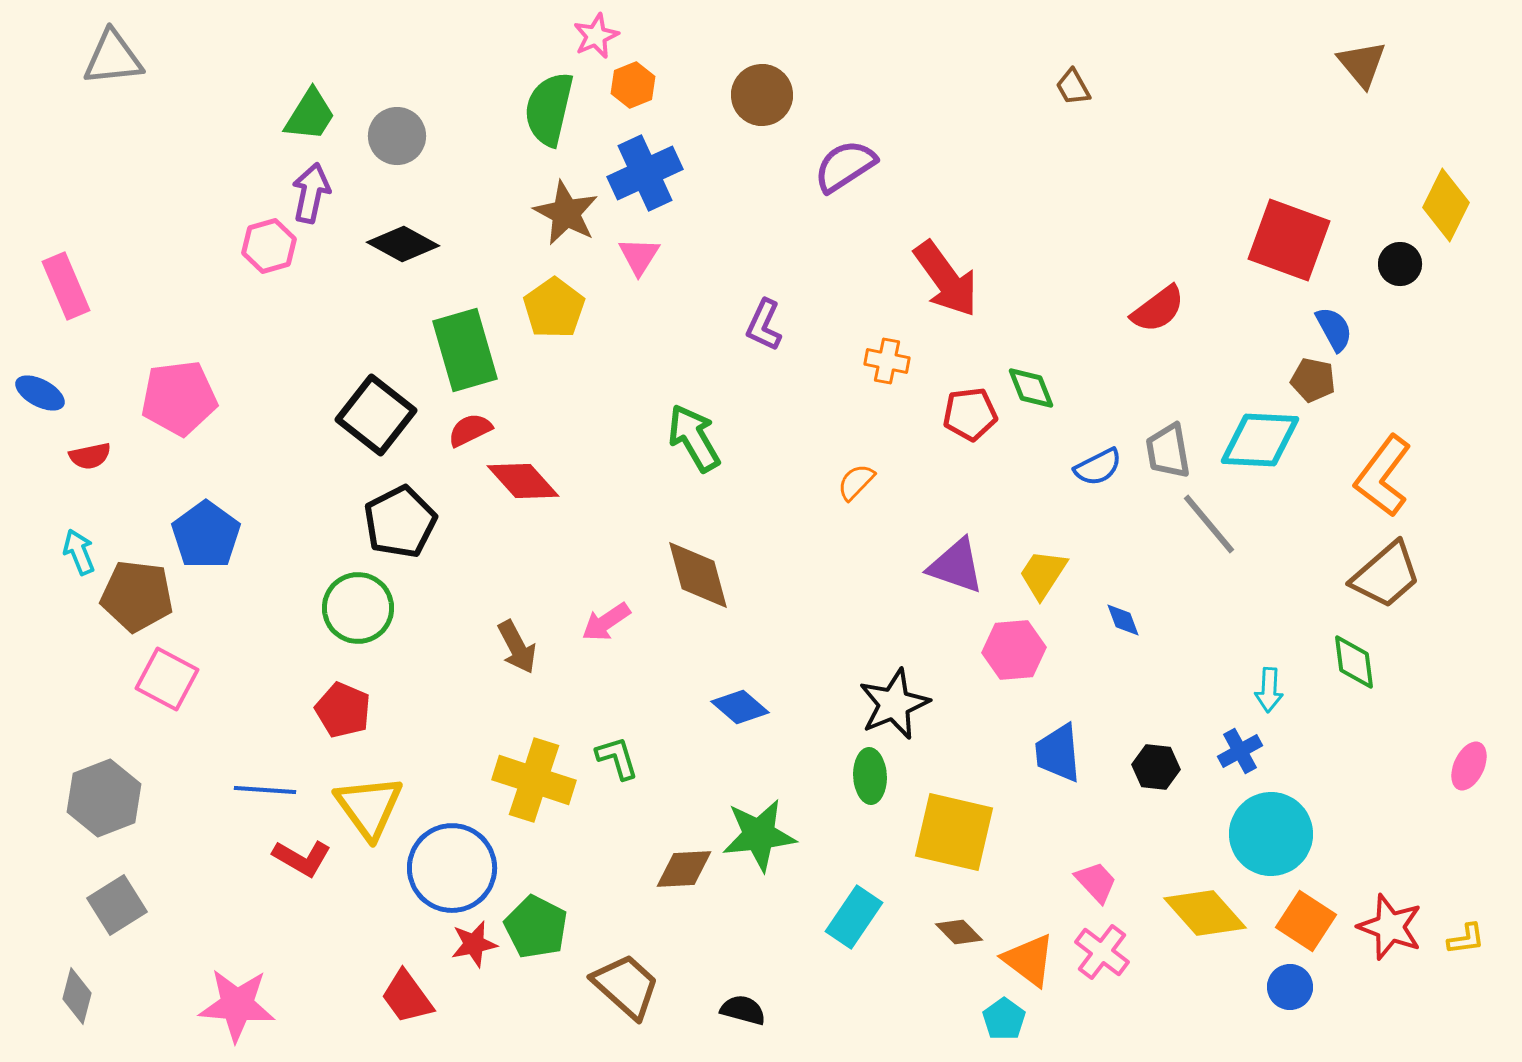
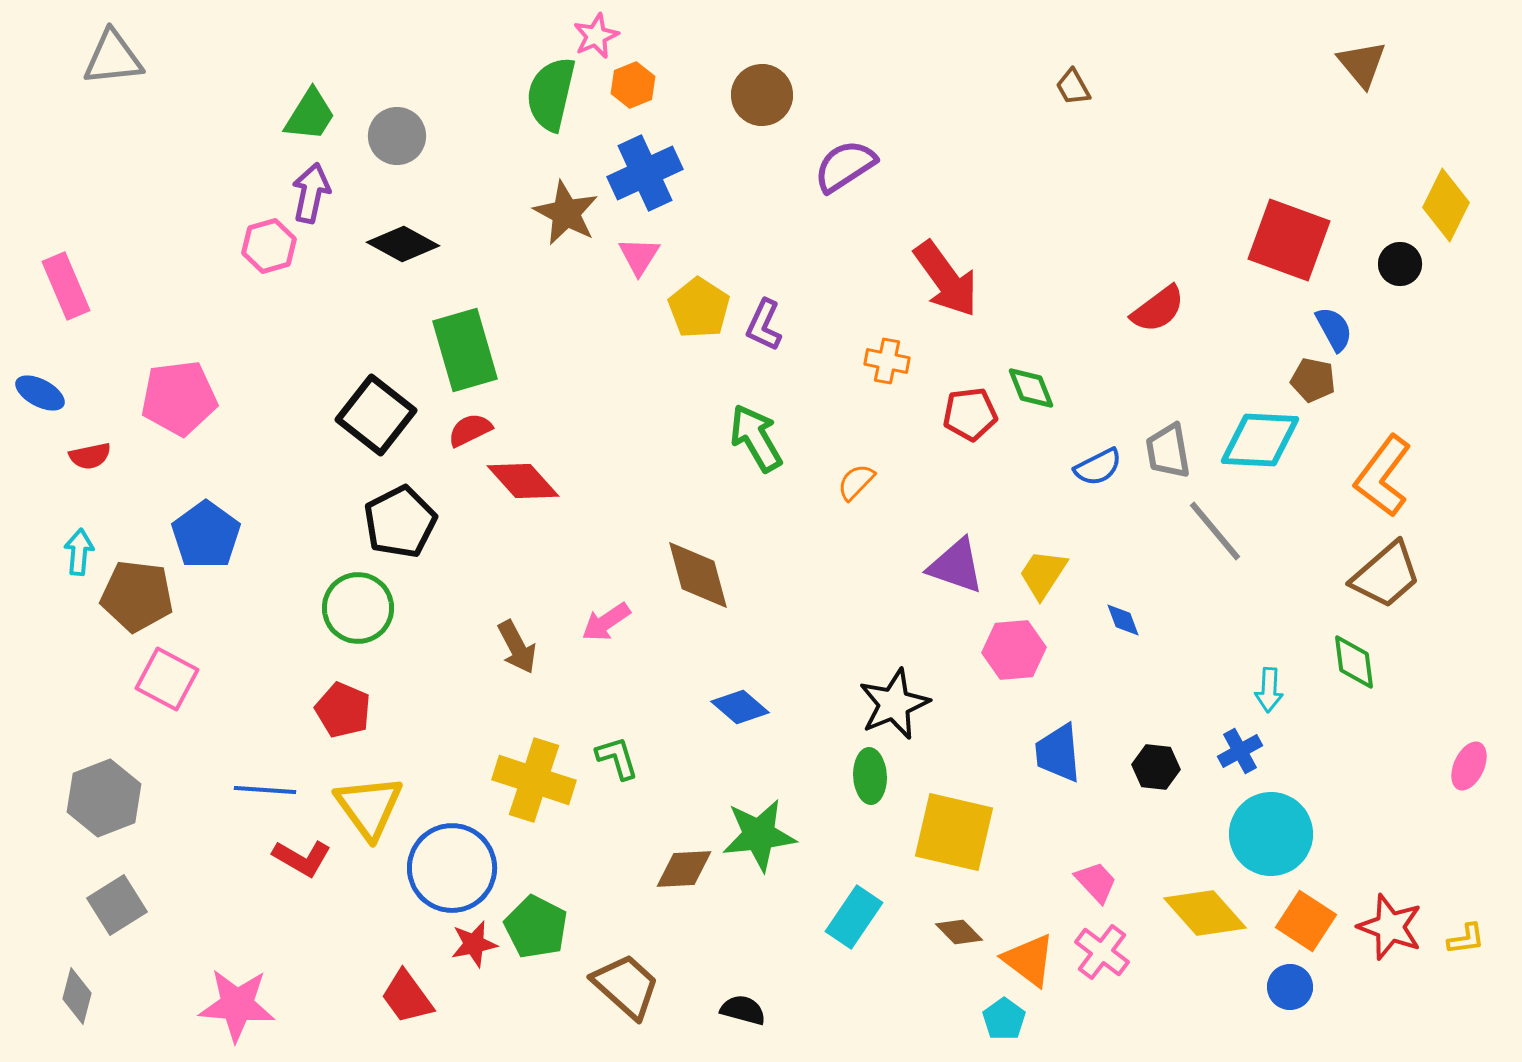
green semicircle at (549, 109): moved 2 px right, 15 px up
yellow pentagon at (554, 308): moved 145 px right; rotated 4 degrees counterclockwise
green arrow at (694, 438): moved 62 px right
gray line at (1209, 524): moved 6 px right, 7 px down
cyan arrow at (79, 552): rotated 27 degrees clockwise
